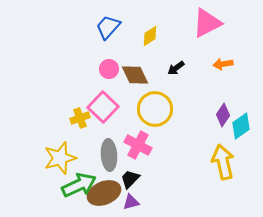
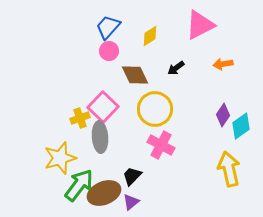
pink triangle: moved 7 px left, 2 px down
pink circle: moved 18 px up
pink cross: moved 23 px right
gray ellipse: moved 9 px left, 18 px up
yellow arrow: moved 6 px right, 7 px down
black trapezoid: moved 2 px right, 3 px up
green arrow: rotated 28 degrees counterclockwise
purple triangle: rotated 24 degrees counterclockwise
